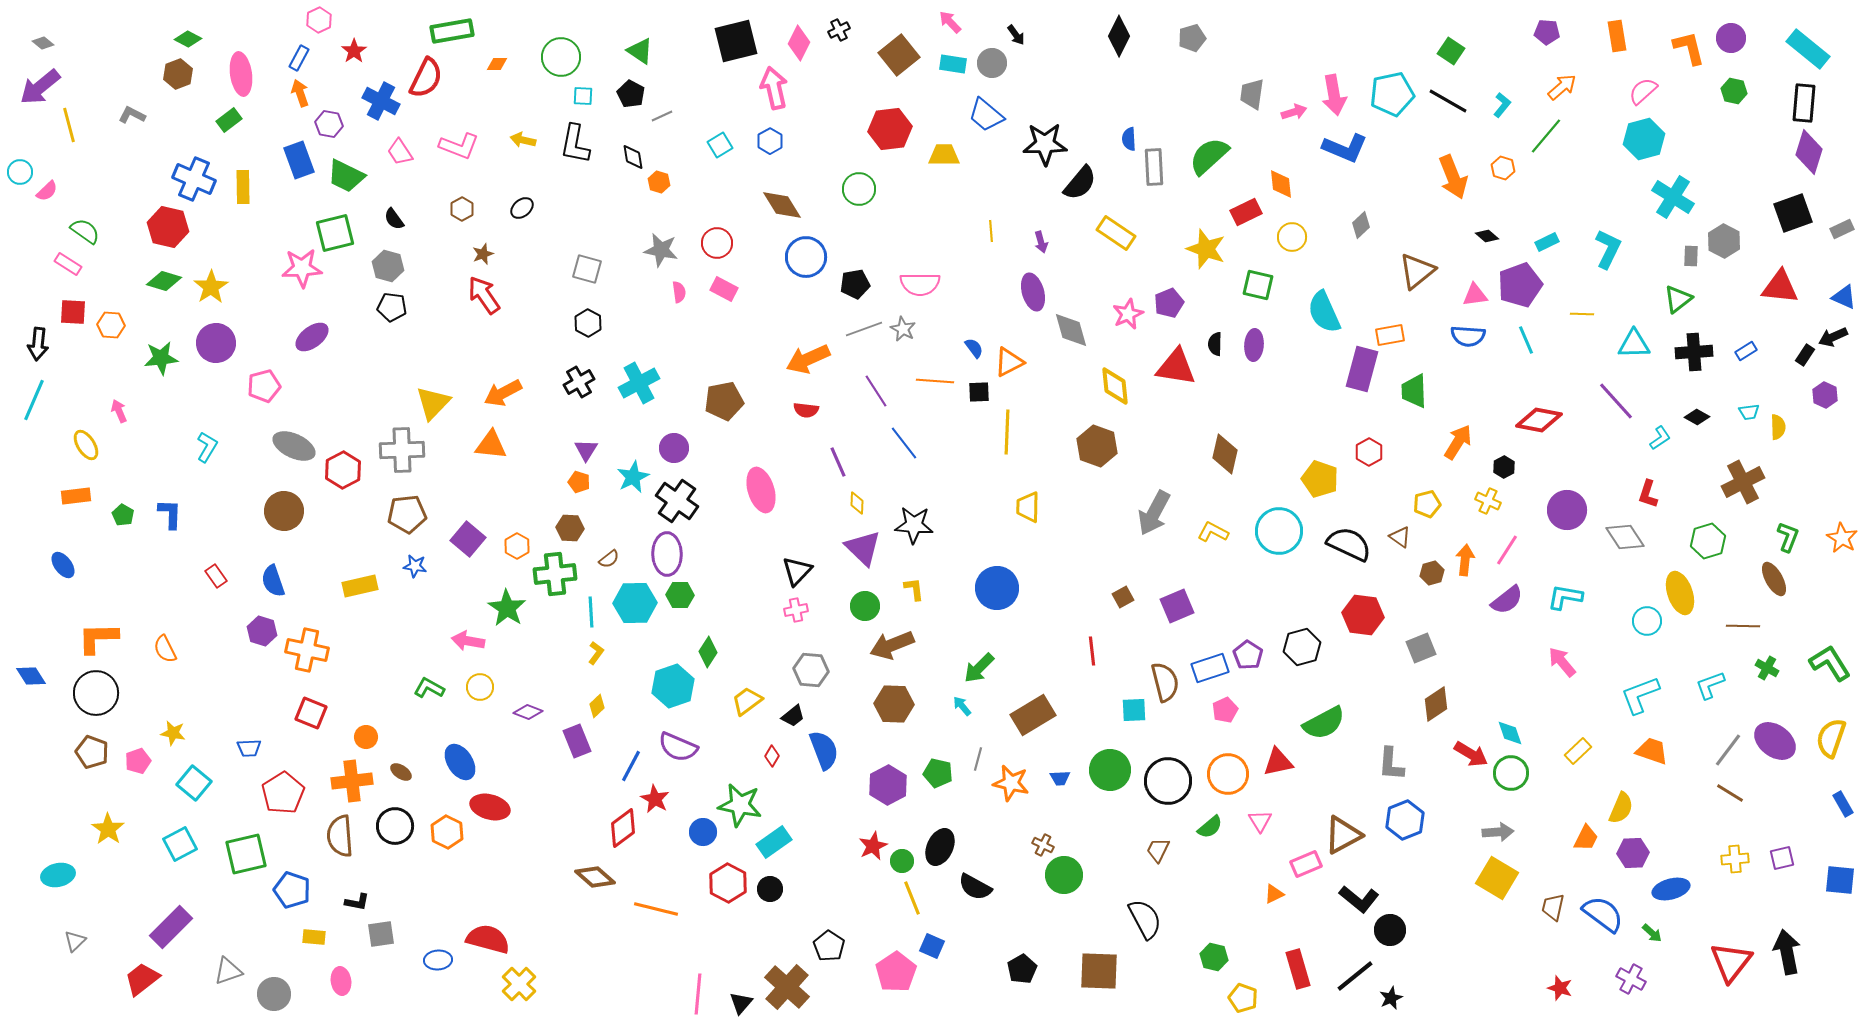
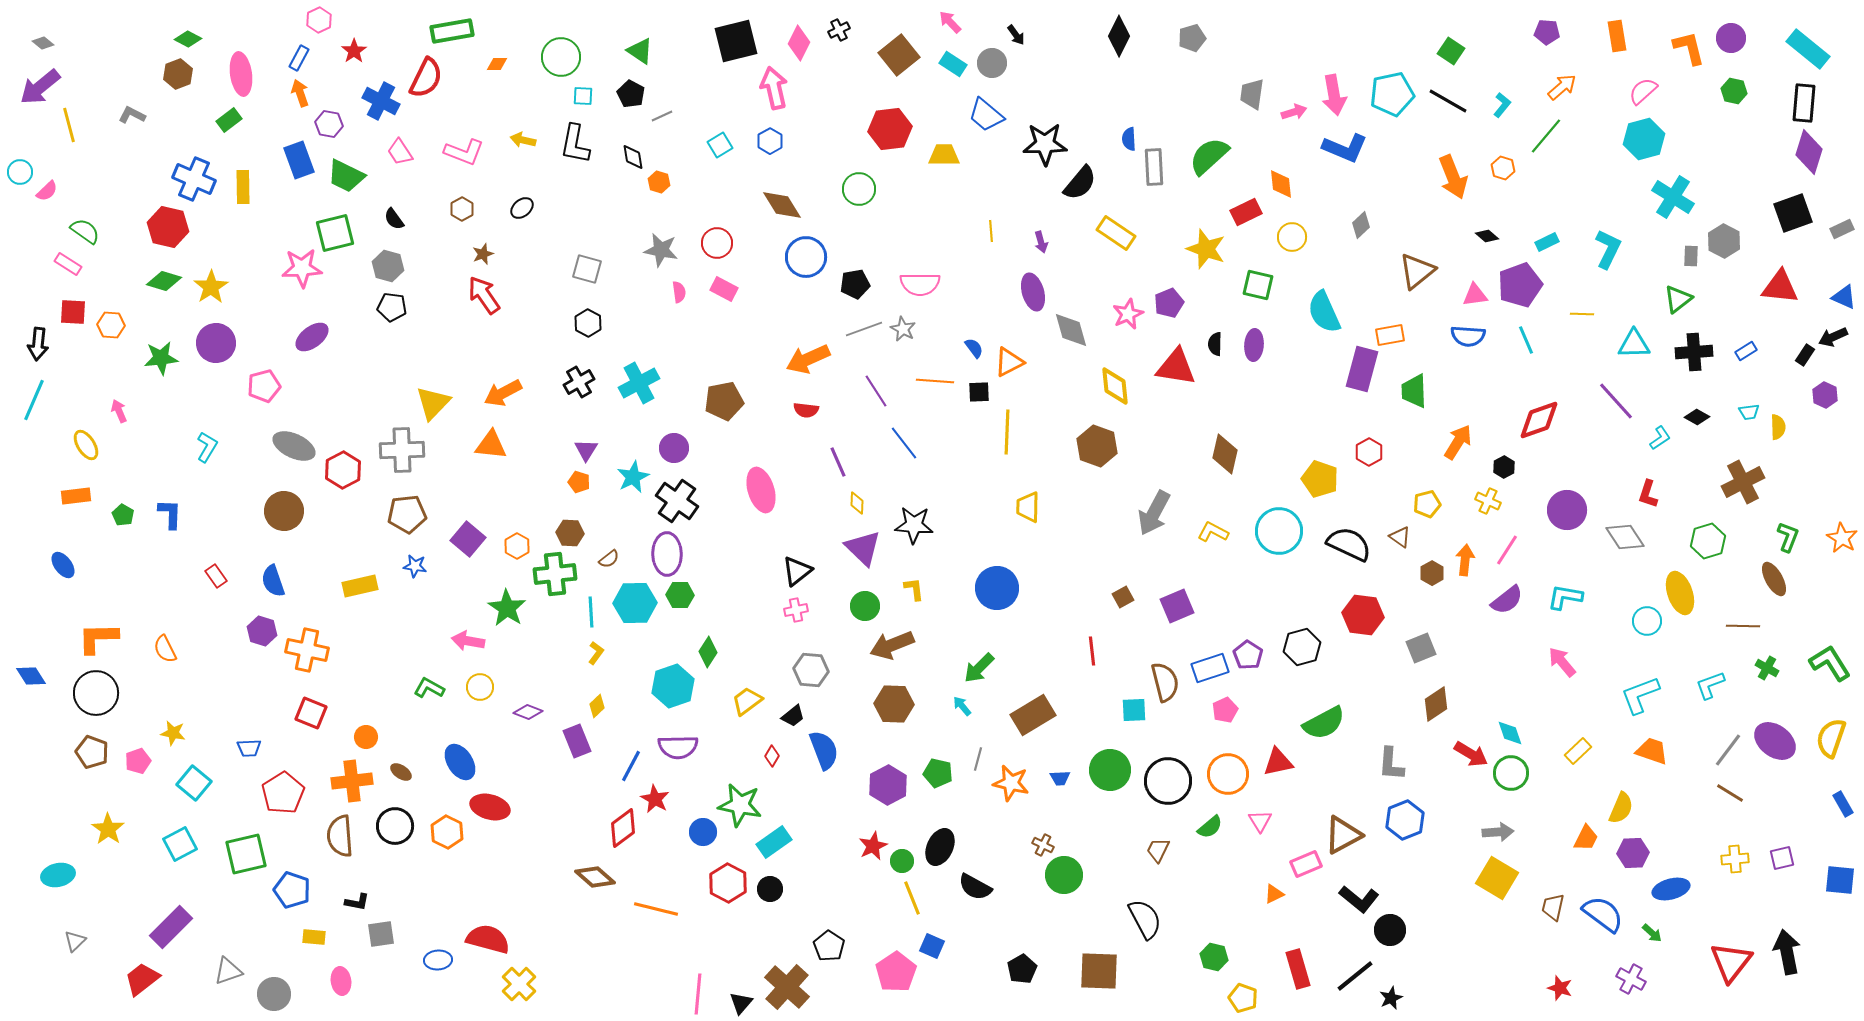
cyan rectangle at (953, 64): rotated 24 degrees clockwise
pink L-shape at (459, 146): moved 5 px right, 6 px down
red diamond at (1539, 420): rotated 30 degrees counterclockwise
brown hexagon at (570, 528): moved 5 px down
black triangle at (797, 571): rotated 8 degrees clockwise
brown hexagon at (1432, 573): rotated 15 degrees counterclockwise
purple semicircle at (678, 747): rotated 24 degrees counterclockwise
